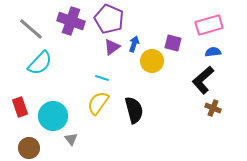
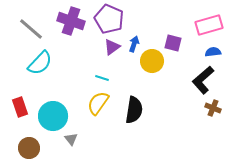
black semicircle: rotated 24 degrees clockwise
